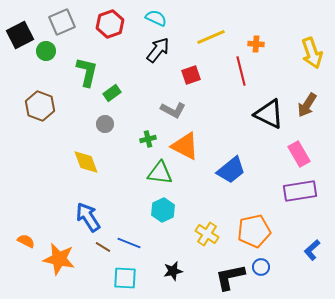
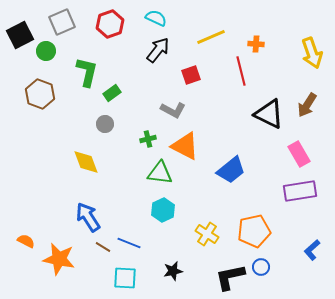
brown hexagon: moved 12 px up
